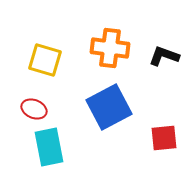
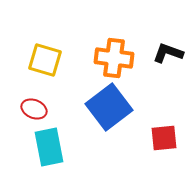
orange cross: moved 4 px right, 10 px down
black L-shape: moved 4 px right, 3 px up
blue square: rotated 9 degrees counterclockwise
